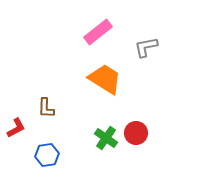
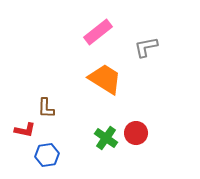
red L-shape: moved 9 px right, 2 px down; rotated 40 degrees clockwise
